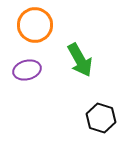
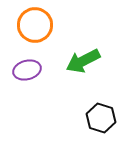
green arrow: moved 3 px right, 1 px down; rotated 92 degrees clockwise
